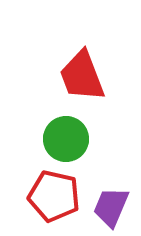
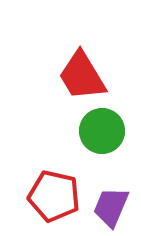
red trapezoid: rotated 10 degrees counterclockwise
green circle: moved 36 px right, 8 px up
